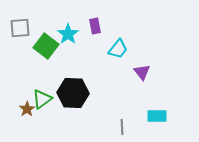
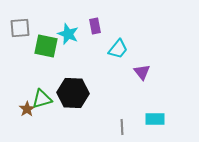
cyan star: rotated 15 degrees counterclockwise
green square: rotated 25 degrees counterclockwise
green triangle: rotated 20 degrees clockwise
cyan rectangle: moved 2 px left, 3 px down
